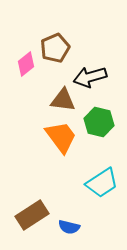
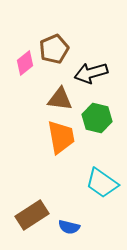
brown pentagon: moved 1 px left, 1 px down
pink diamond: moved 1 px left, 1 px up
black arrow: moved 1 px right, 4 px up
brown triangle: moved 3 px left, 1 px up
green hexagon: moved 2 px left, 4 px up
orange trapezoid: rotated 27 degrees clockwise
cyan trapezoid: rotated 68 degrees clockwise
